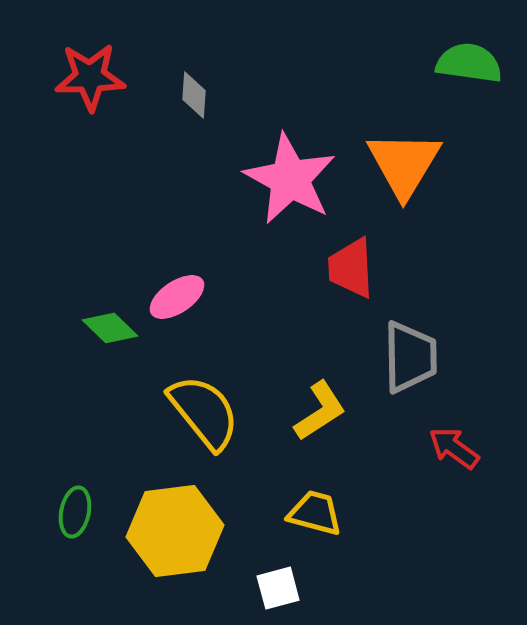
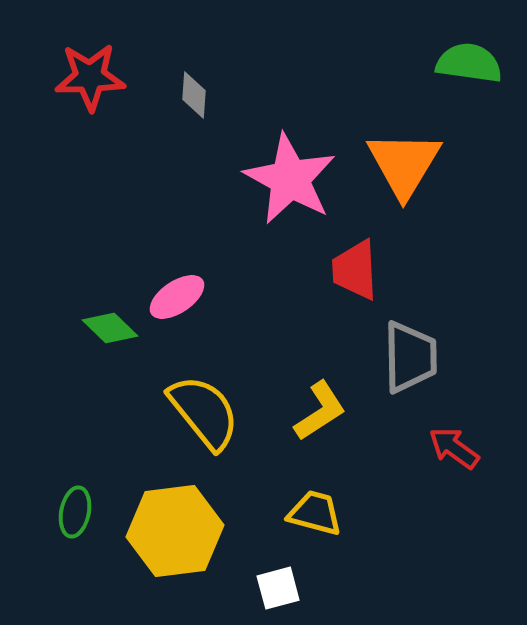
red trapezoid: moved 4 px right, 2 px down
